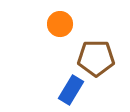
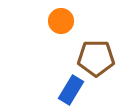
orange circle: moved 1 px right, 3 px up
